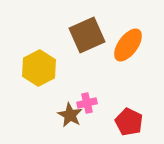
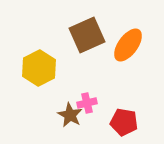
red pentagon: moved 5 px left; rotated 16 degrees counterclockwise
